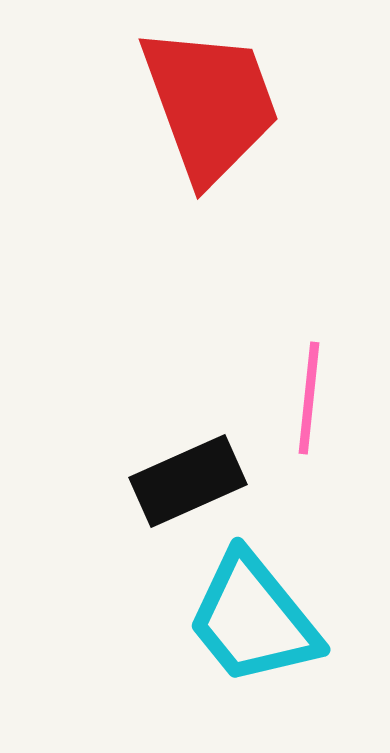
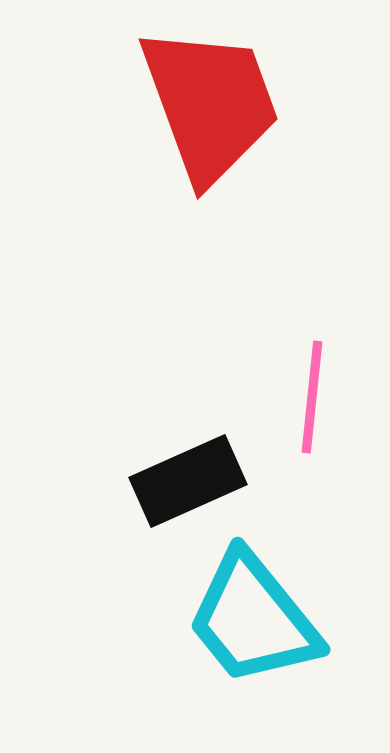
pink line: moved 3 px right, 1 px up
